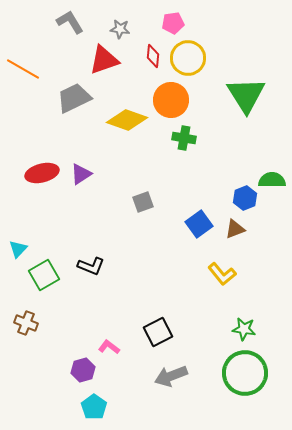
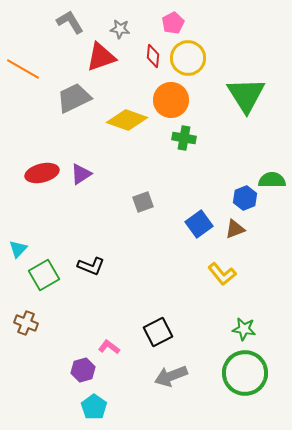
pink pentagon: rotated 20 degrees counterclockwise
red triangle: moved 3 px left, 3 px up
